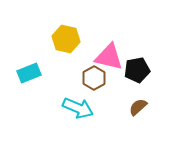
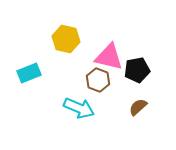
brown hexagon: moved 4 px right, 2 px down; rotated 10 degrees counterclockwise
cyan arrow: moved 1 px right
